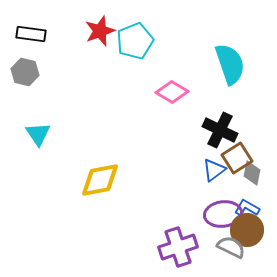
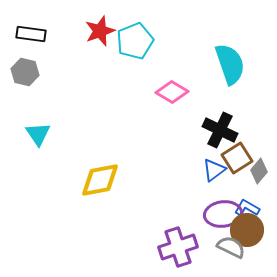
gray diamond: moved 7 px right, 2 px up; rotated 30 degrees clockwise
